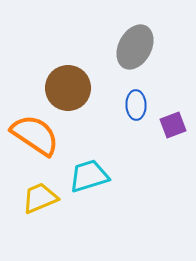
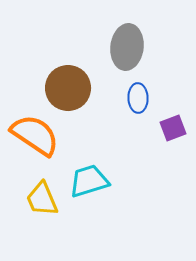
gray ellipse: moved 8 px left; rotated 21 degrees counterclockwise
blue ellipse: moved 2 px right, 7 px up
purple square: moved 3 px down
cyan trapezoid: moved 5 px down
yellow trapezoid: moved 2 px right, 1 px down; rotated 90 degrees counterclockwise
